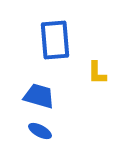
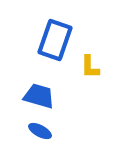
blue rectangle: rotated 24 degrees clockwise
yellow L-shape: moved 7 px left, 6 px up
